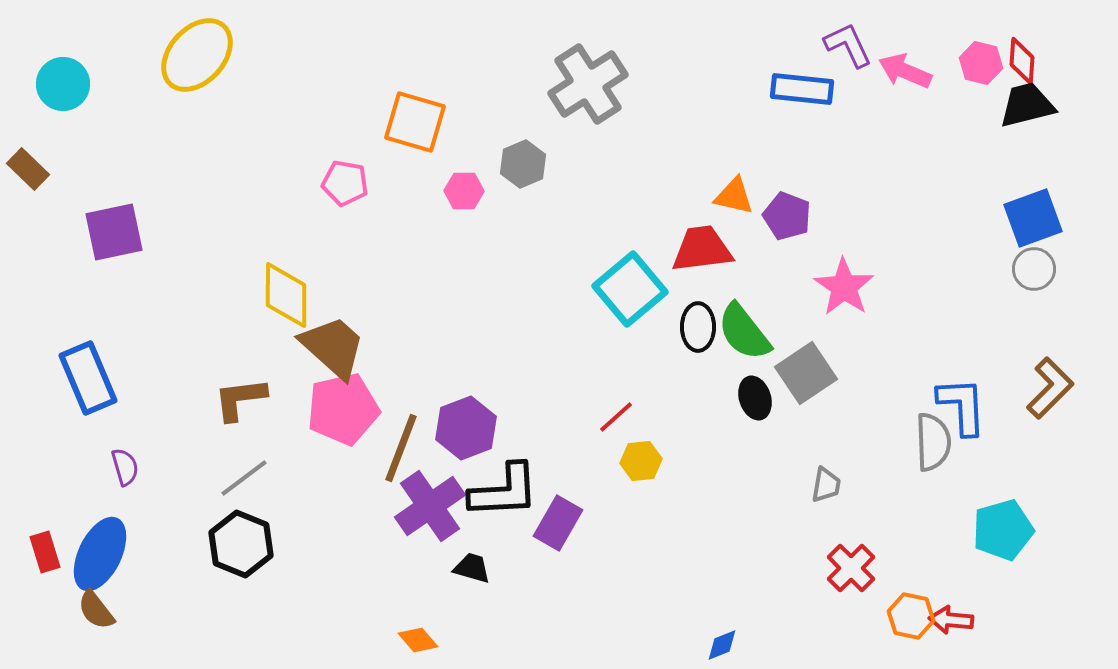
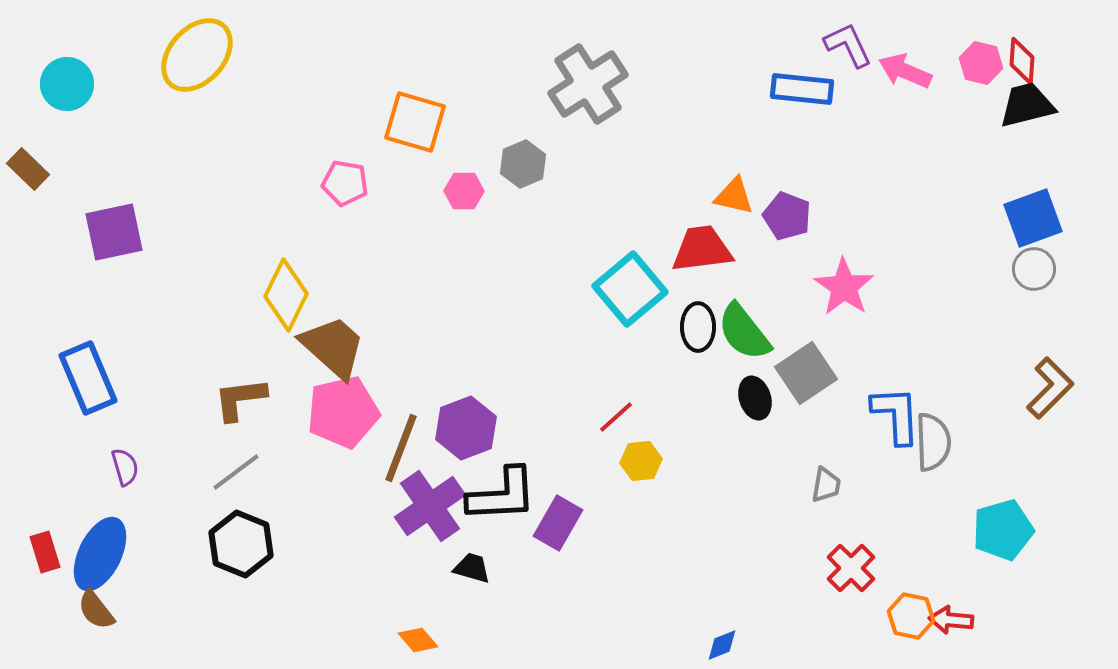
cyan circle at (63, 84): moved 4 px right
yellow diamond at (286, 295): rotated 26 degrees clockwise
blue L-shape at (962, 406): moved 66 px left, 9 px down
pink pentagon at (343, 409): moved 3 px down
gray line at (244, 478): moved 8 px left, 6 px up
black L-shape at (504, 491): moved 2 px left, 4 px down
